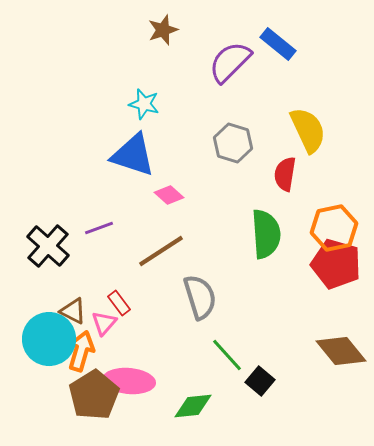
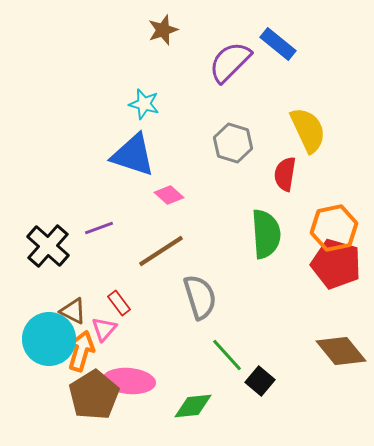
pink triangle: moved 6 px down
